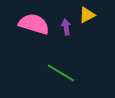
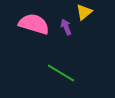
yellow triangle: moved 3 px left, 3 px up; rotated 12 degrees counterclockwise
purple arrow: rotated 14 degrees counterclockwise
